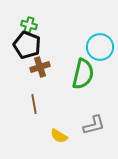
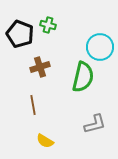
green cross: moved 19 px right
black pentagon: moved 7 px left, 11 px up
green semicircle: moved 3 px down
brown line: moved 1 px left, 1 px down
gray L-shape: moved 1 px right, 1 px up
yellow semicircle: moved 14 px left, 5 px down
